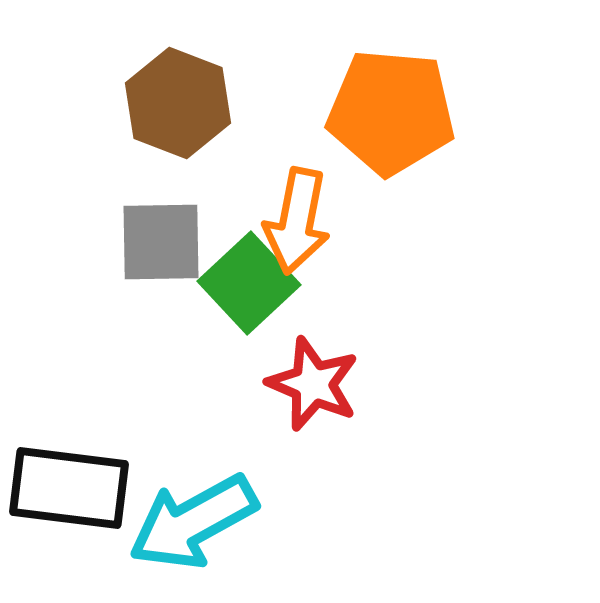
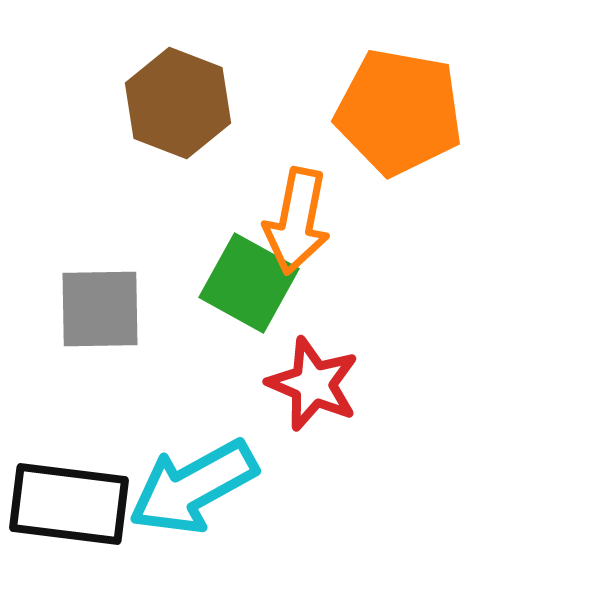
orange pentagon: moved 8 px right; rotated 5 degrees clockwise
gray square: moved 61 px left, 67 px down
green square: rotated 18 degrees counterclockwise
black rectangle: moved 16 px down
cyan arrow: moved 35 px up
